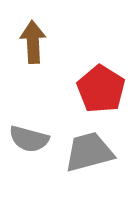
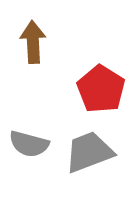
gray semicircle: moved 5 px down
gray trapezoid: rotated 6 degrees counterclockwise
